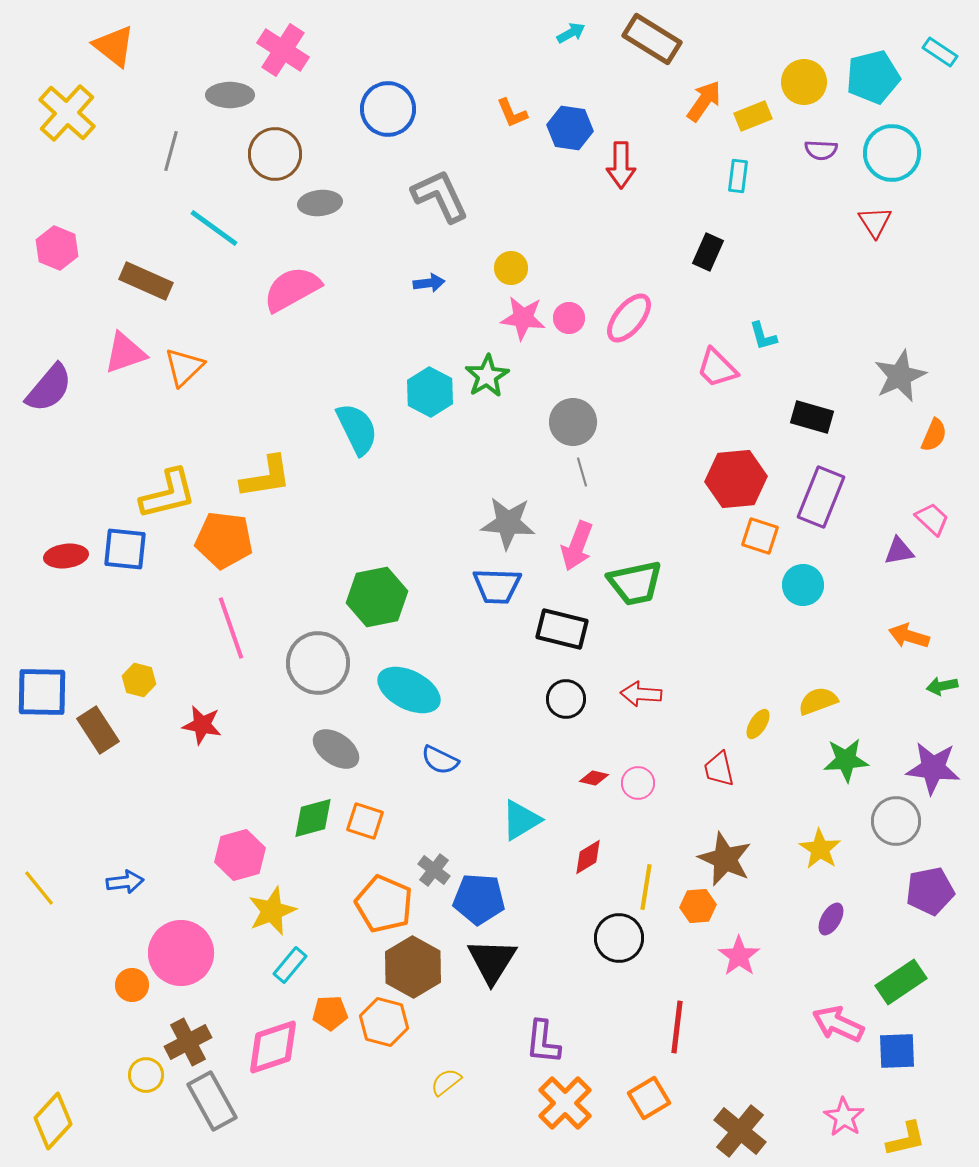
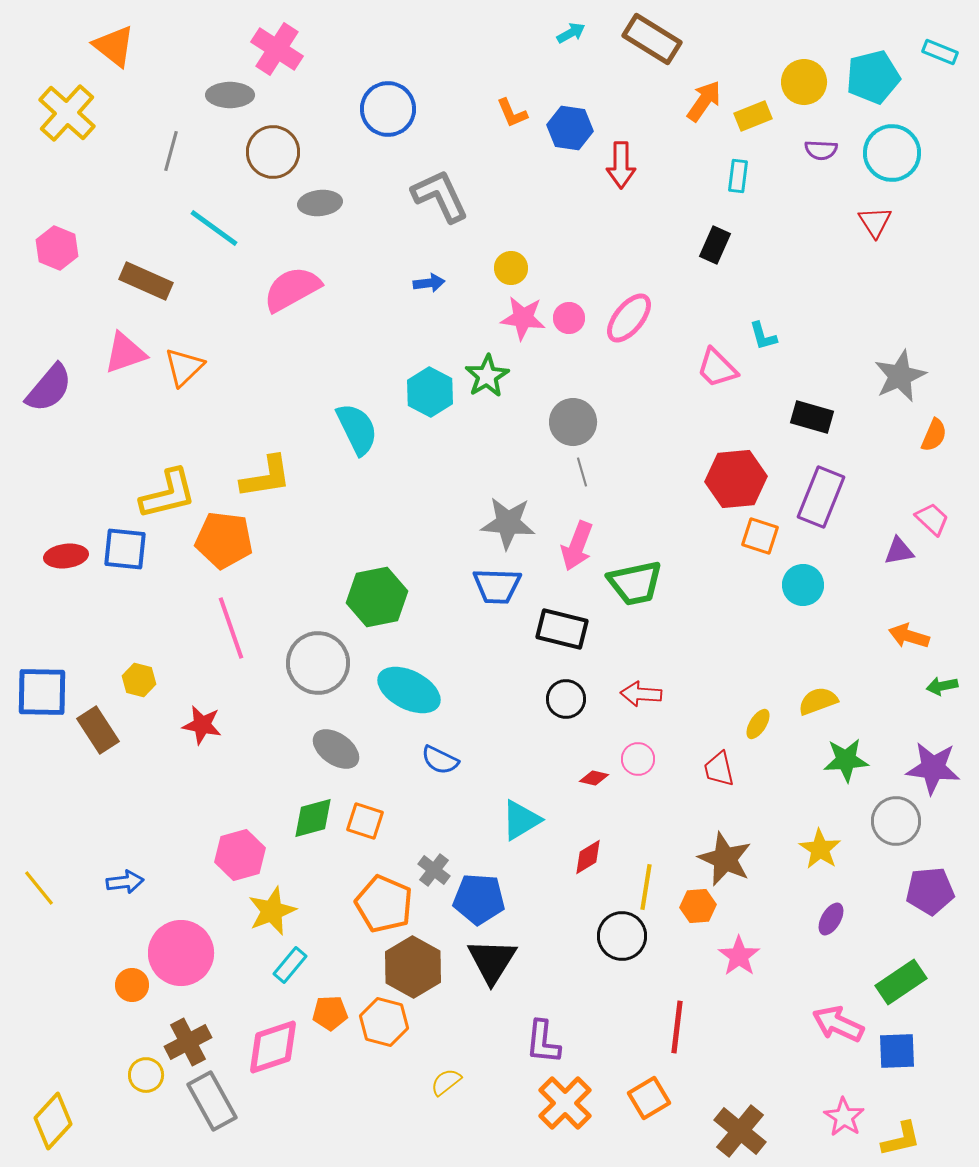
pink cross at (283, 50): moved 6 px left, 1 px up
cyan rectangle at (940, 52): rotated 12 degrees counterclockwise
brown circle at (275, 154): moved 2 px left, 2 px up
black rectangle at (708, 252): moved 7 px right, 7 px up
pink circle at (638, 783): moved 24 px up
purple pentagon at (930, 891): rotated 6 degrees clockwise
black circle at (619, 938): moved 3 px right, 2 px up
yellow L-shape at (906, 1139): moved 5 px left
